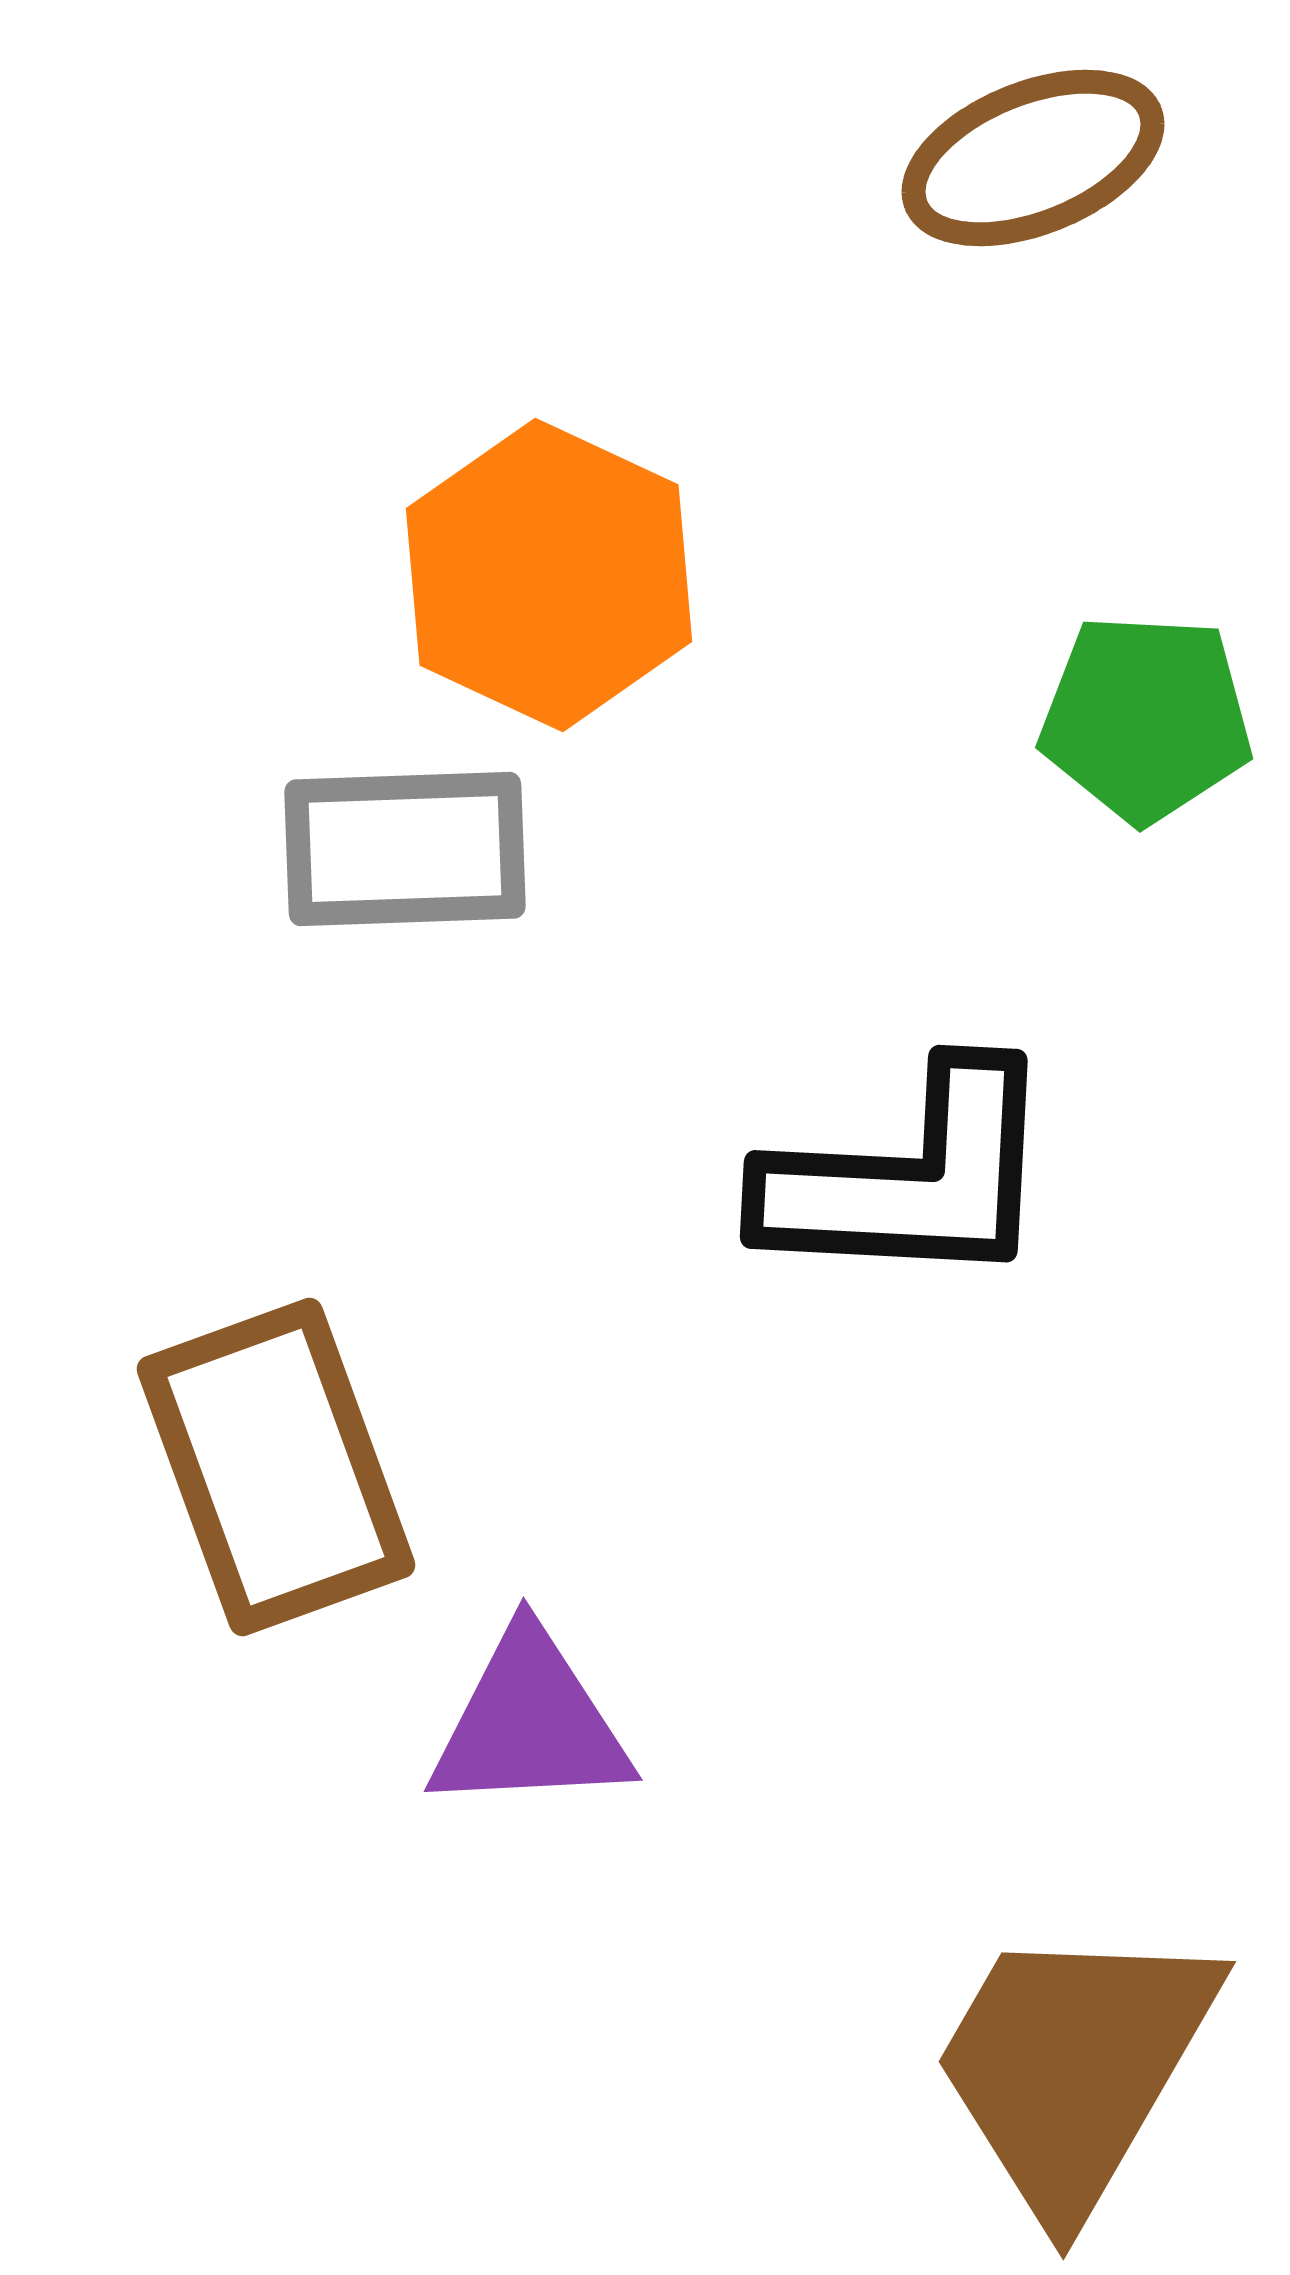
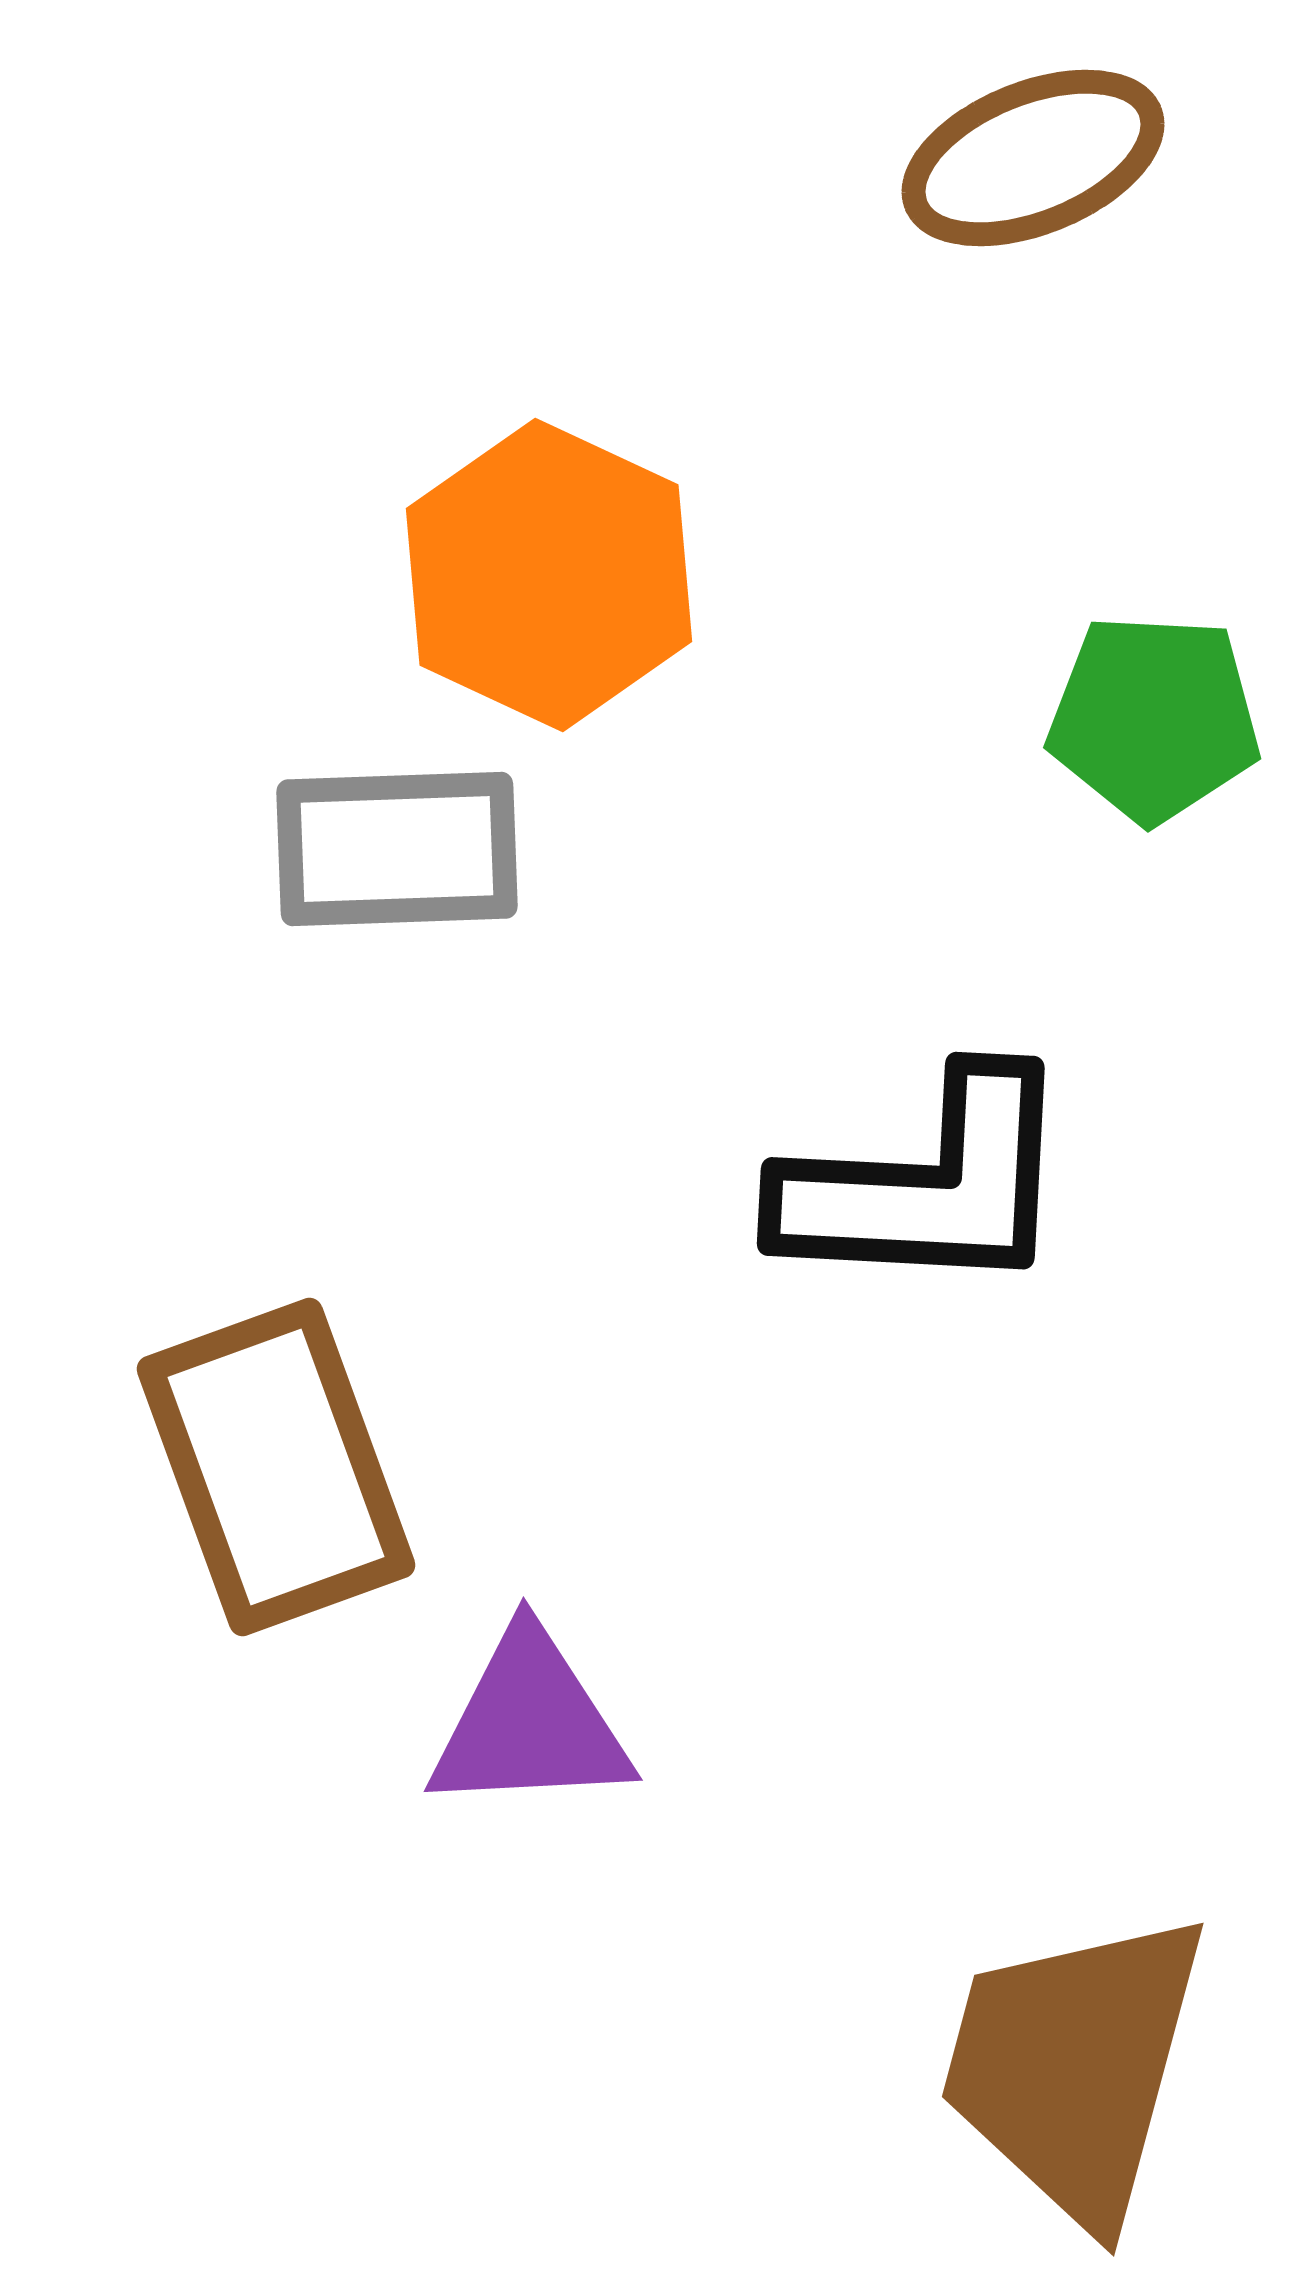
green pentagon: moved 8 px right
gray rectangle: moved 8 px left
black L-shape: moved 17 px right, 7 px down
brown trapezoid: rotated 15 degrees counterclockwise
